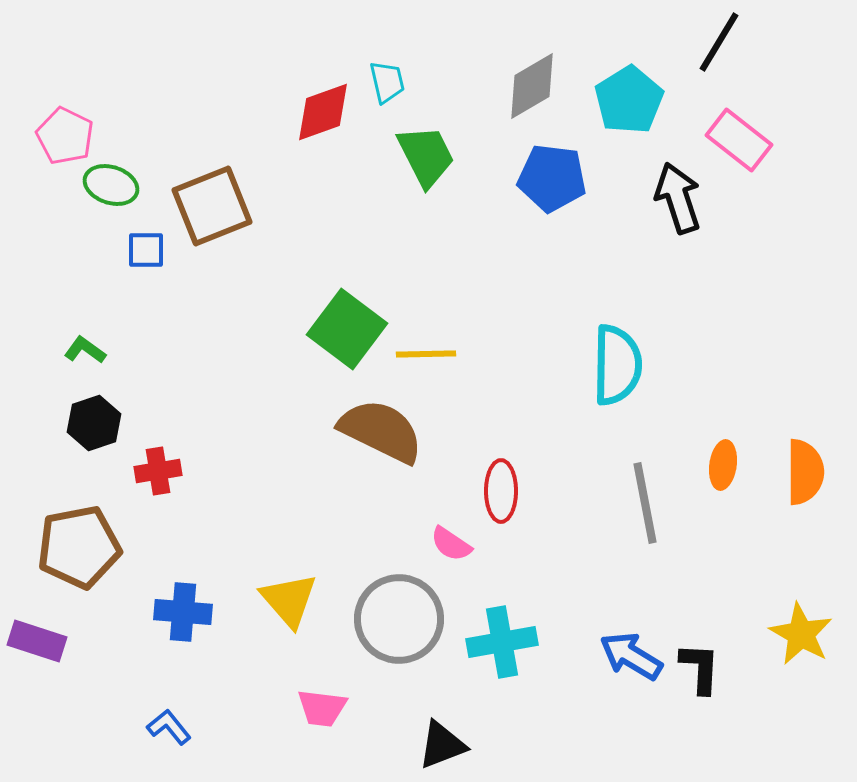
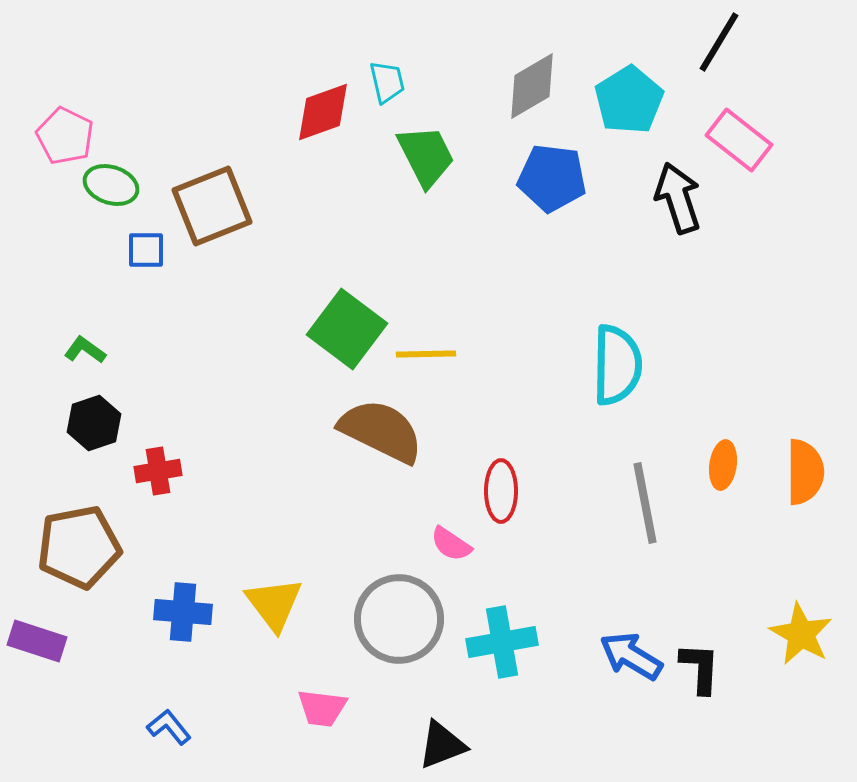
yellow triangle: moved 15 px left, 4 px down; rotated 4 degrees clockwise
